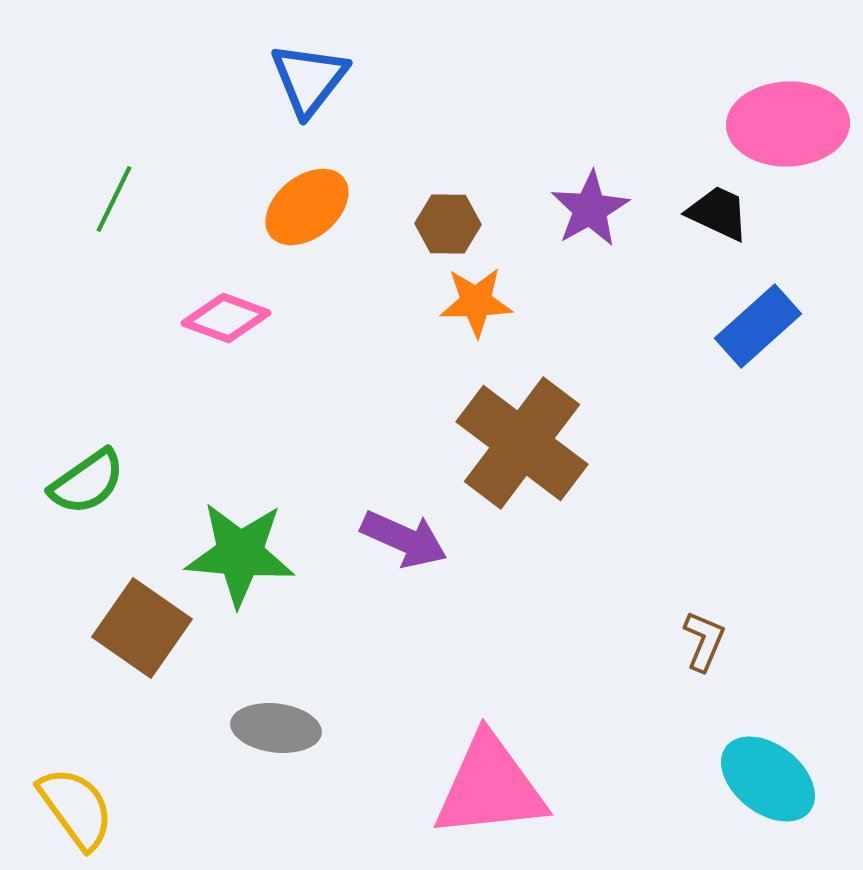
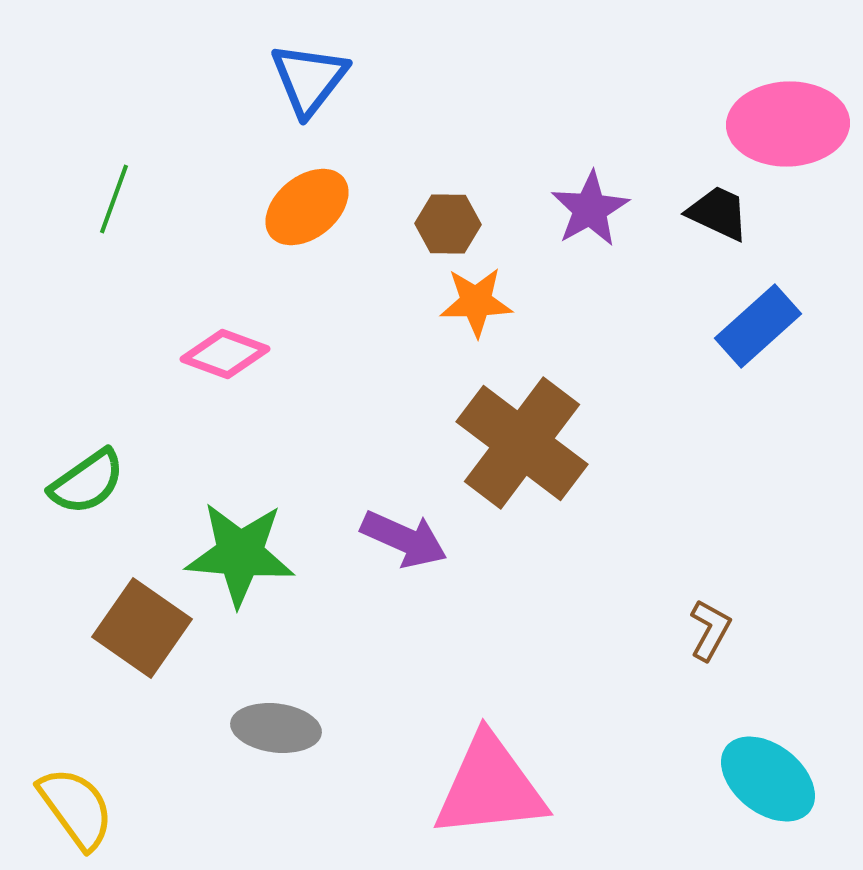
green line: rotated 6 degrees counterclockwise
pink diamond: moved 1 px left, 36 px down
brown L-shape: moved 6 px right, 11 px up; rotated 6 degrees clockwise
